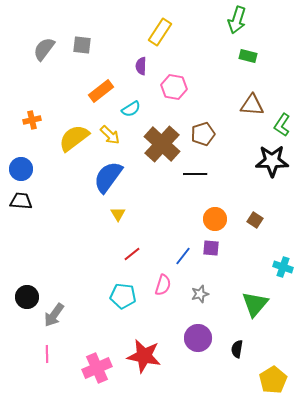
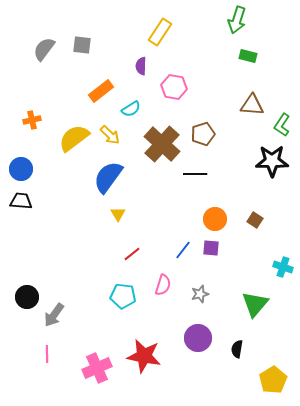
blue line: moved 6 px up
